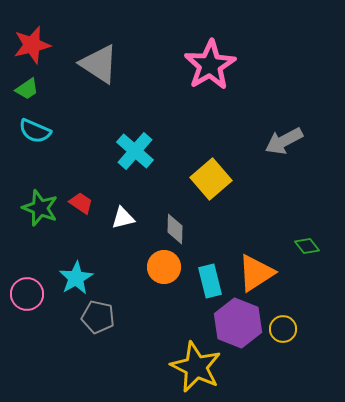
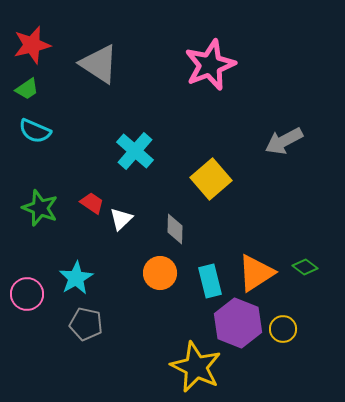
pink star: rotated 9 degrees clockwise
red trapezoid: moved 11 px right
white triangle: moved 2 px left, 1 px down; rotated 30 degrees counterclockwise
green diamond: moved 2 px left, 21 px down; rotated 15 degrees counterclockwise
orange circle: moved 4 px left, 6 px down
gray pentagon: moved 12 px left, 7 px down
